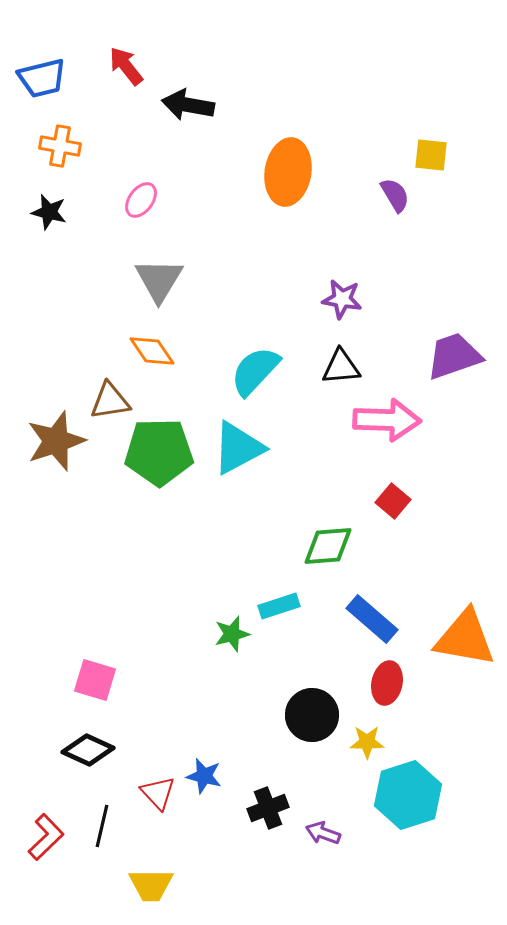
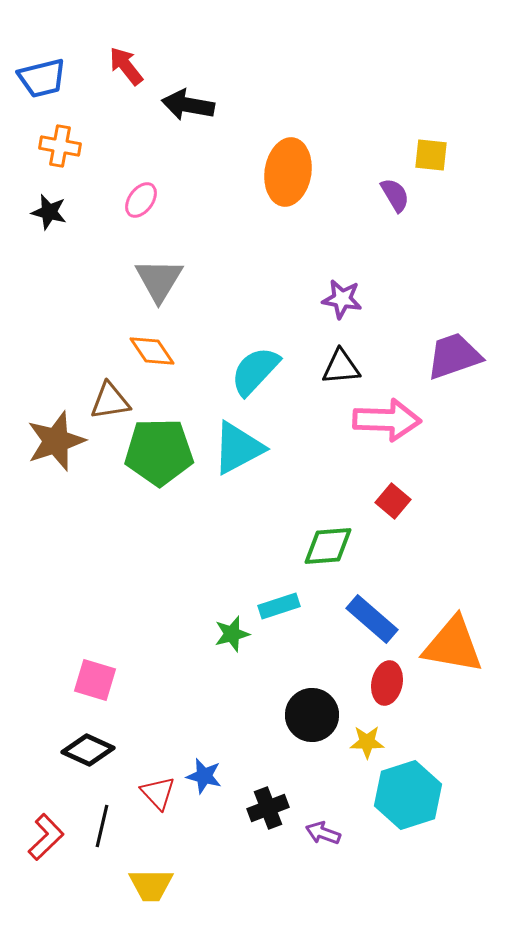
orange triangle: moved 12 px left, 7 px down
